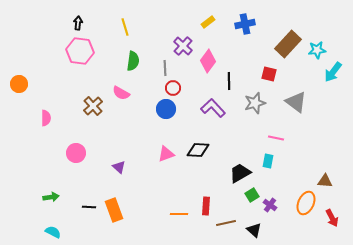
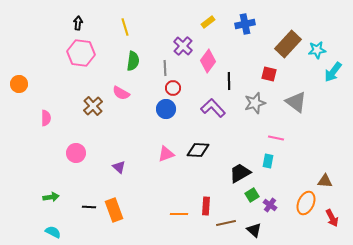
pink hexagon at (80, 51): moved 1 px right, 2 px down
